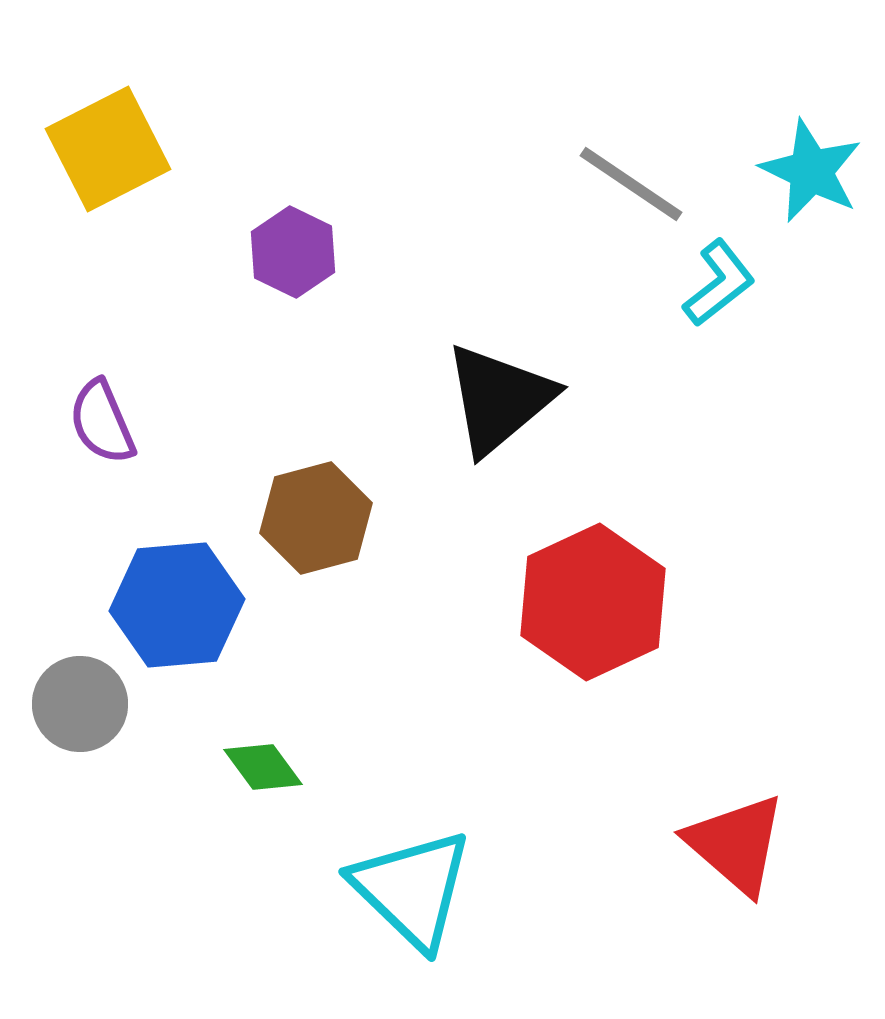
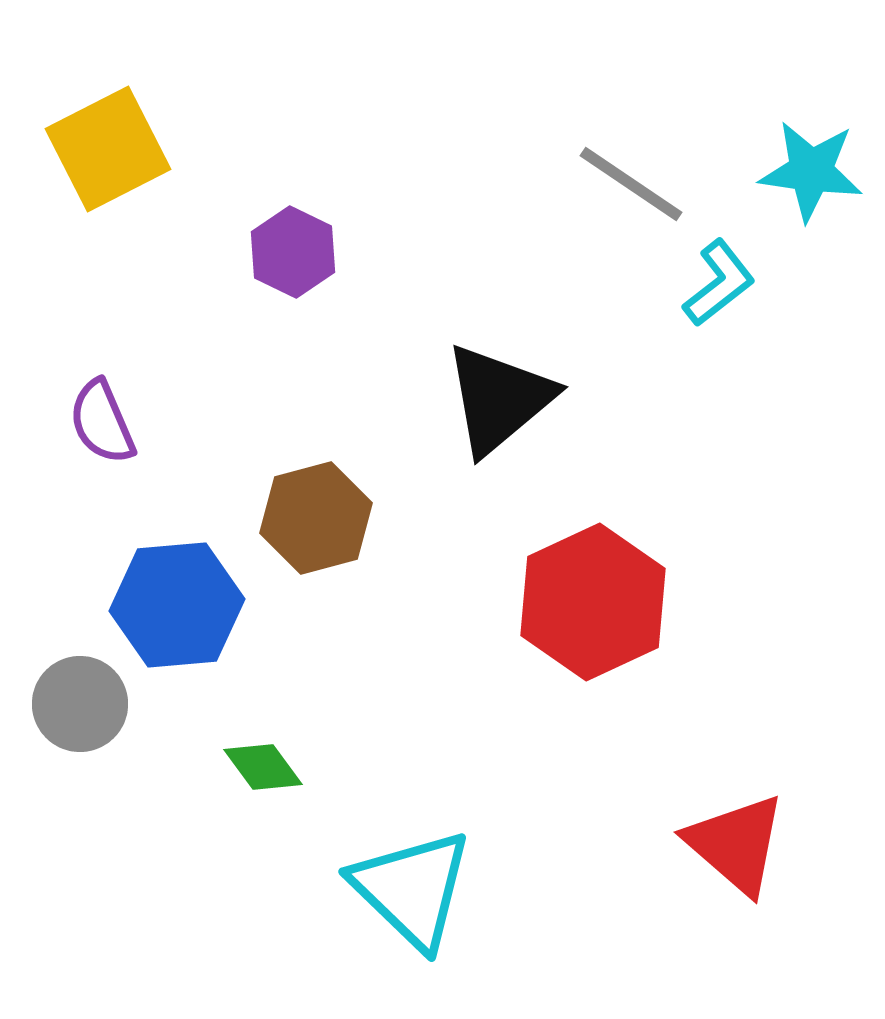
cyan star: rotated 18 degrees counterclockwise
